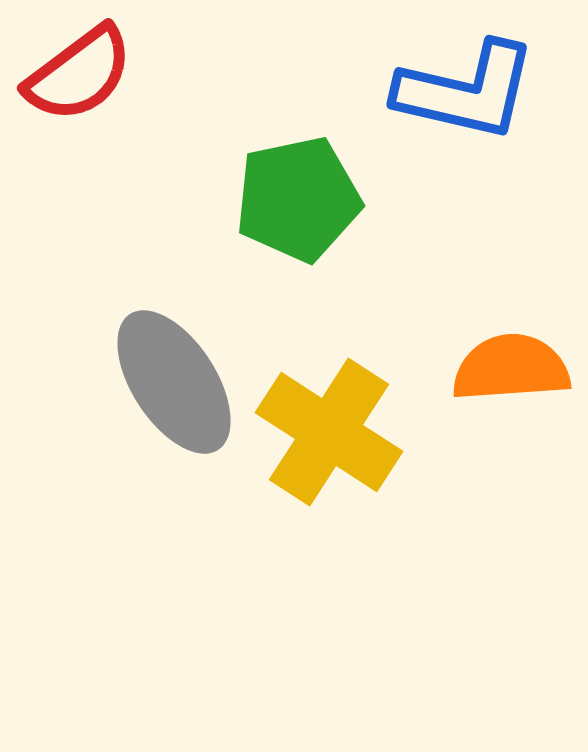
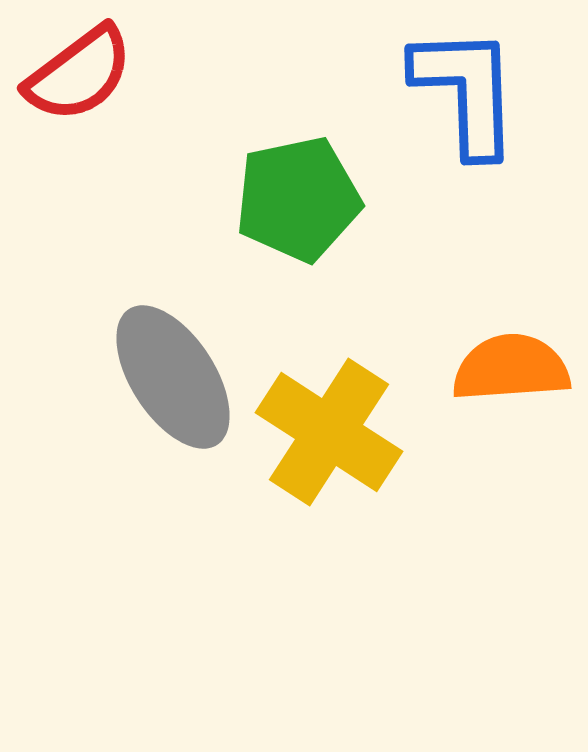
blue L-shape: rotated 105 degrees counterclockwise
gray ellipse: moved 1 px left, 5 px up
